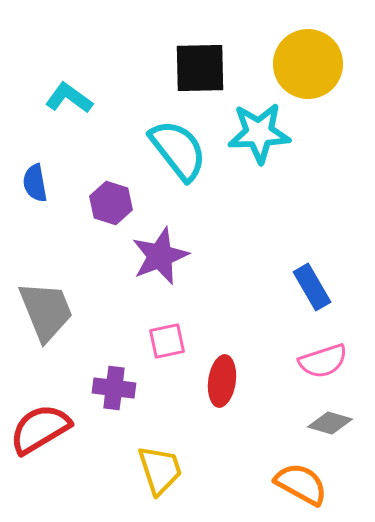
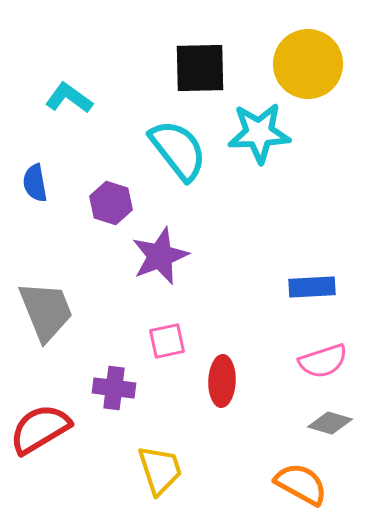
blue rectangle: rotated 63 degrees counterclockwise
red ellipse: rotated 6 degrees counterclockwise
